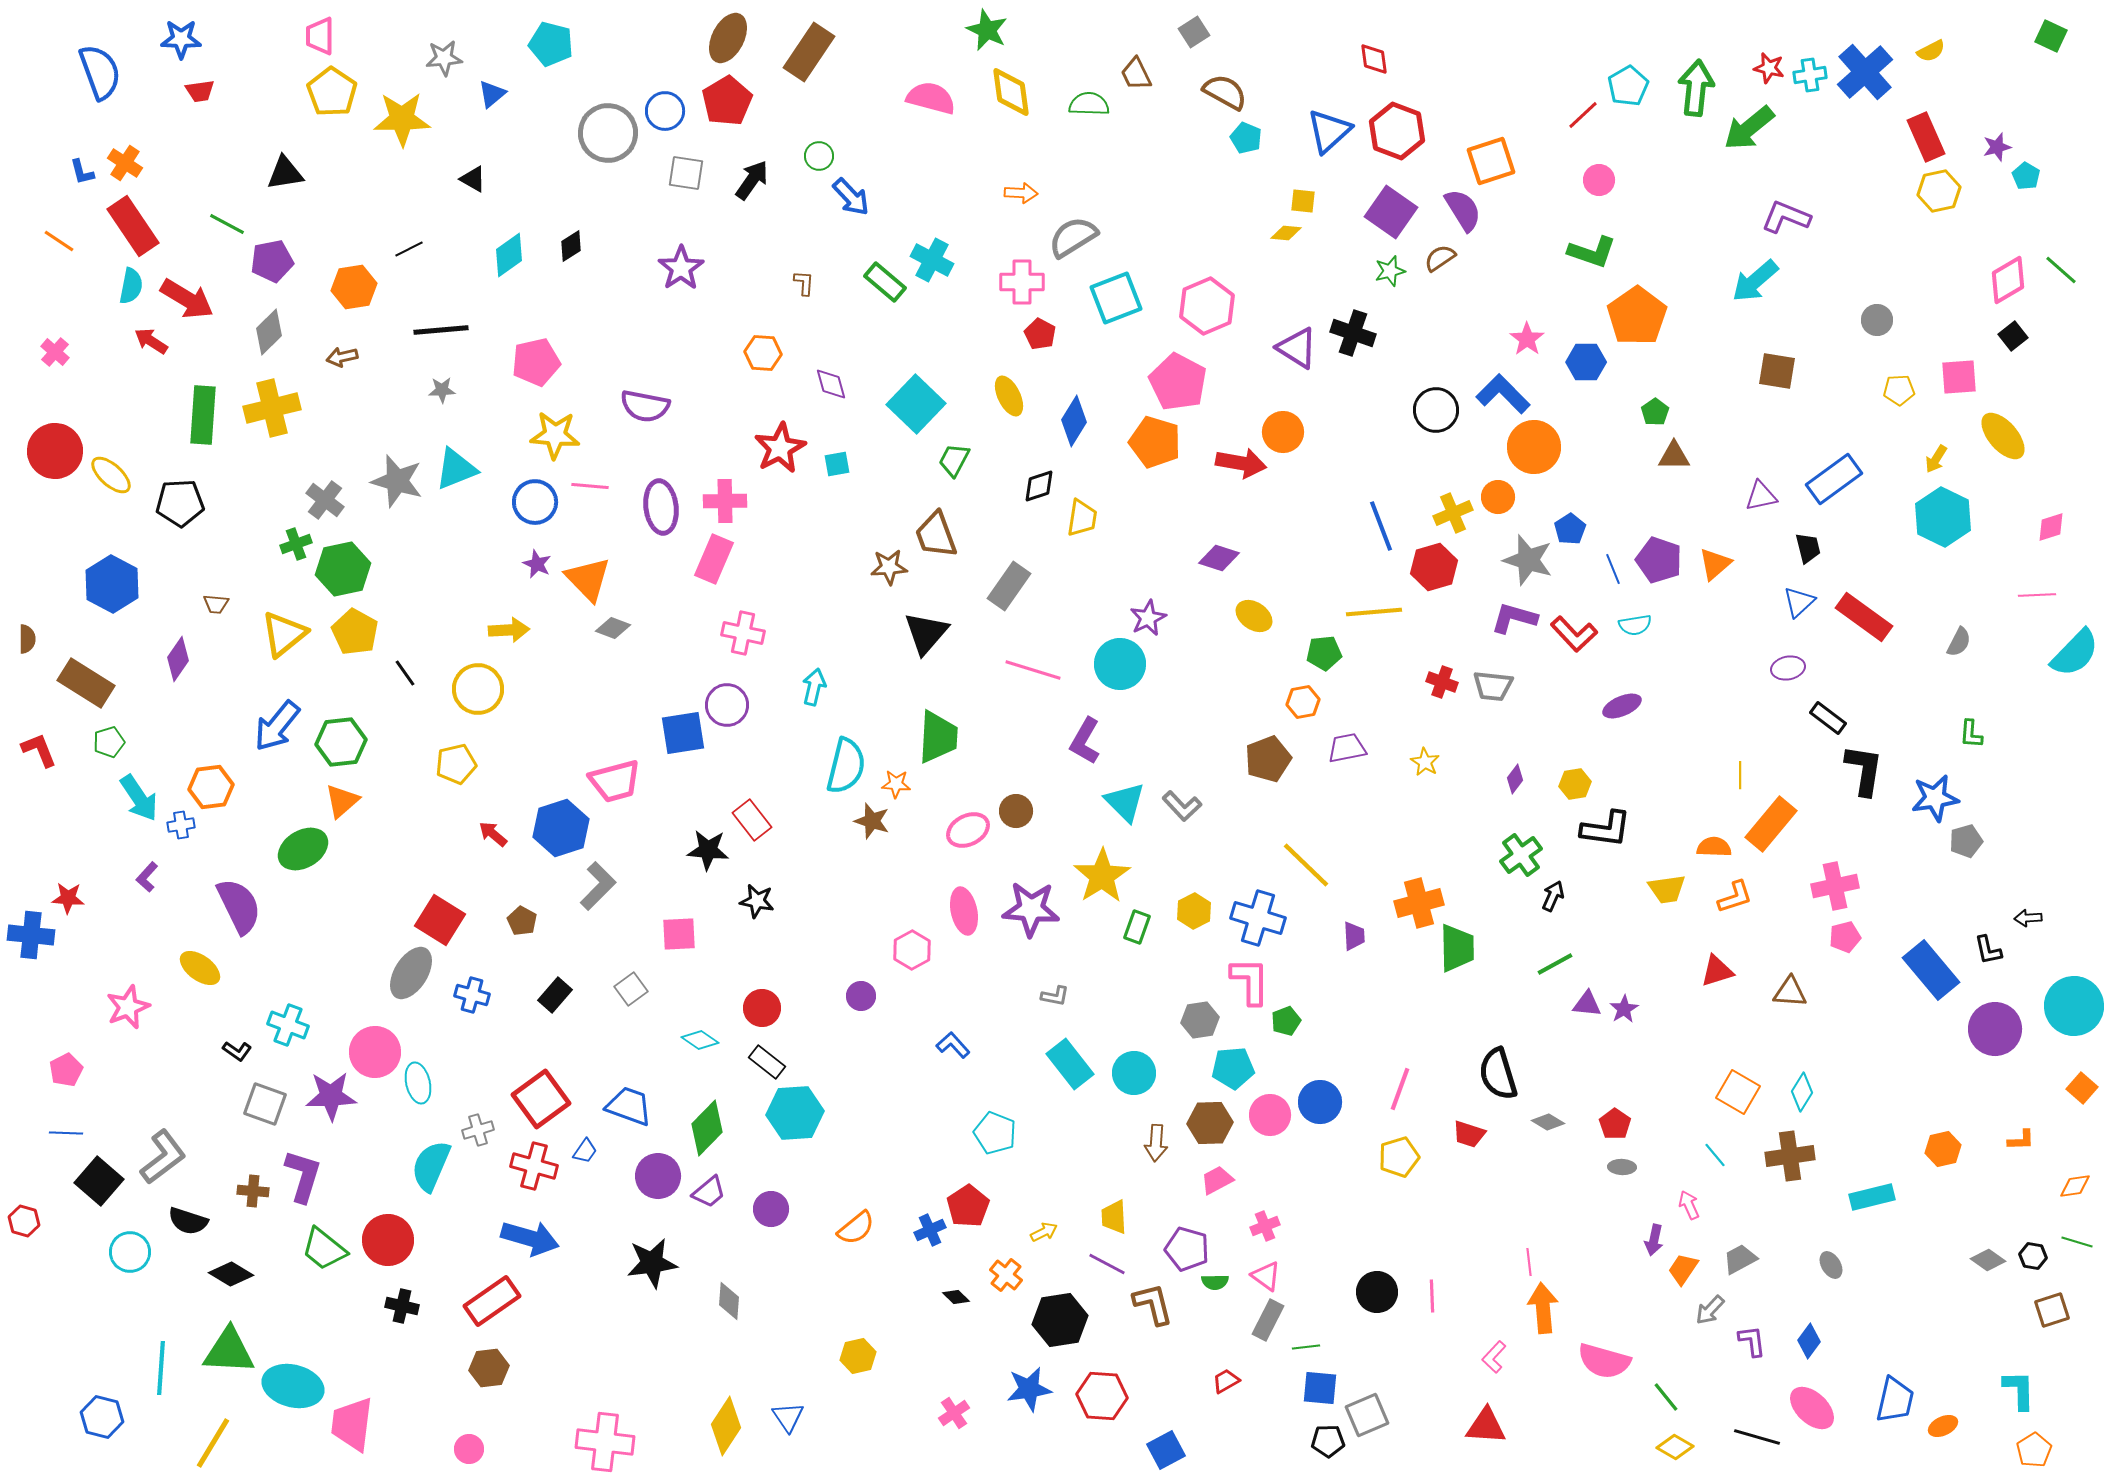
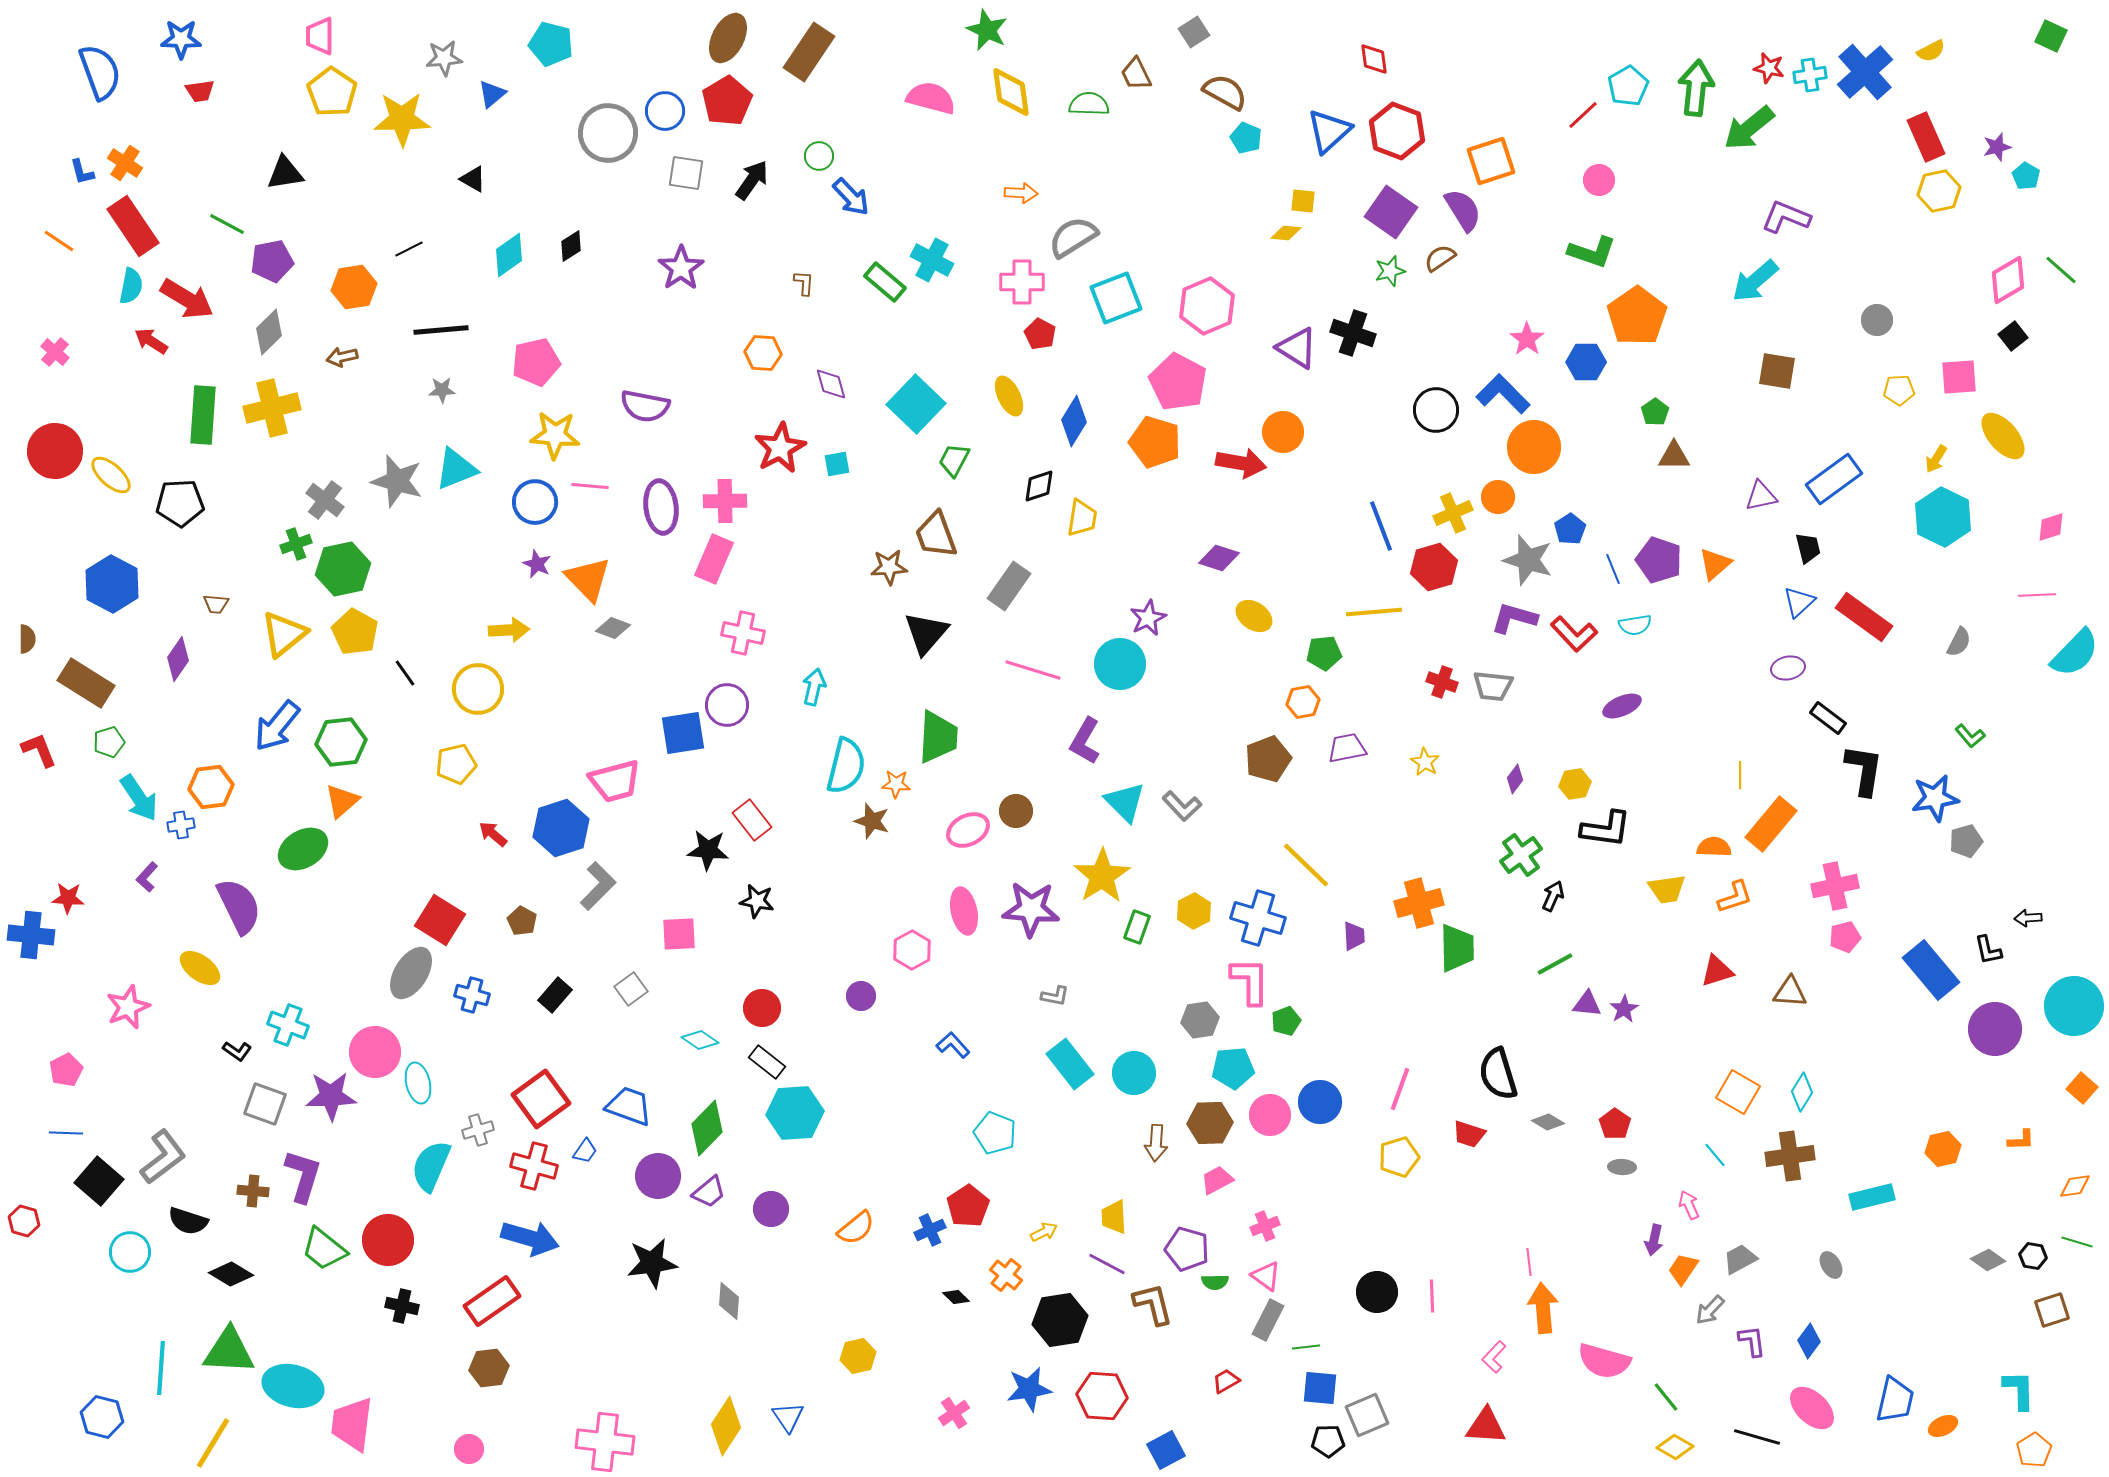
green L-shape at (1971, 734): moved 1 px left, 2 px down; rotated 44 degrees counterclockwise
